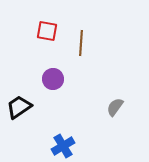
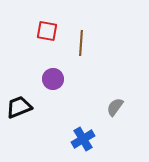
black trapezoid: rotated 12 degrees clockwise
blue cross: moved 20 px right, 7 px up
